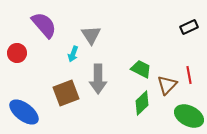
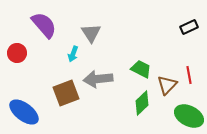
gray triangle: moved 2 px up
gray arrow: rotated 84 degrees clockwise
